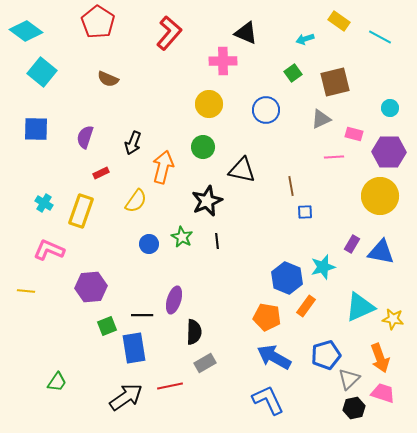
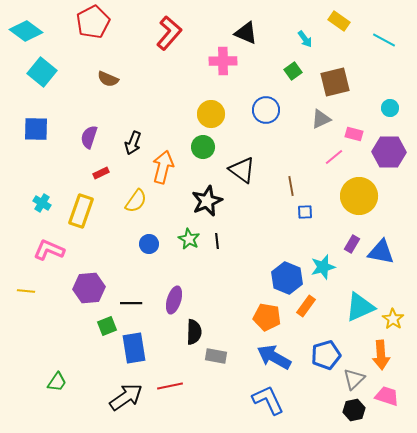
red pentagon at (98, 22): moved 5 px left; rotated 12 degrees clockwise
cyan line at (380, 37): moved 4 px right, 3 px down
cyan arrow at (305, 39): rotated 108 degrees counterclockwise
green square at (293, 73): moved 2 px up
yellow circle at (209, 104): moved 2 px right, 10 px down
purple semicircle at (85, 137): moved 4 px right
pink line at (334, 157): rotated 36 degrees counterclockwise
black triangle at (242, 170): rotated 24 degrees clockwise
yellow circle at (380, 196): moved 21 px left
cyan cross at (44, 203): moved 2 px left
green star at (182, 237): moved 7 px right, 2 px down
purple hexagon at (91, 287): moved 2 px left, 1 px down
black line at (142, 315): moved 11 px left, 12 px up
yellow star at (393, 319): rotated 25 degrees clockwise
orange arrow at (380, 358): moved 1 px right, 3 px up; rotated 16 degrees clockwise
gray rectangle at (205, 363): moved 11 px right, 7 px up; rotated 40 degrees clockwise
gray triangle at (349, 379): moved 5 px right
pink trapezoid at (383, 393): moved 4 px right, 3 px down
black hexagon at (354, 408): moved 2 px down
